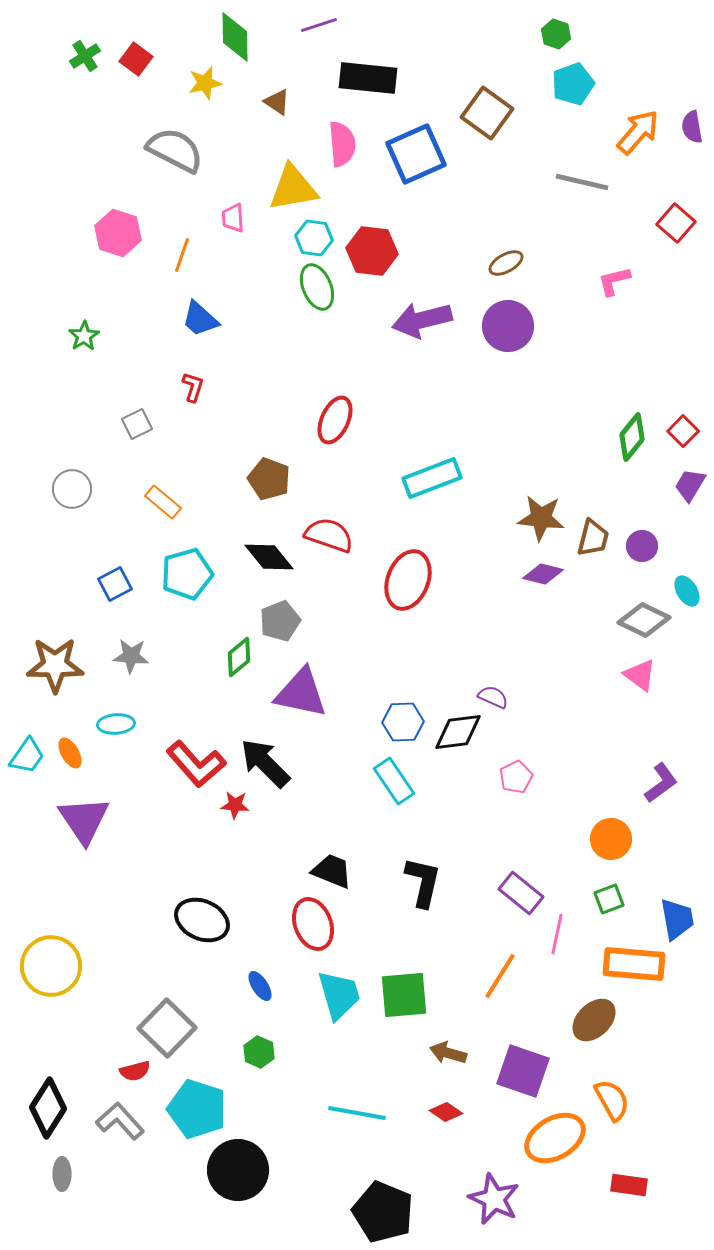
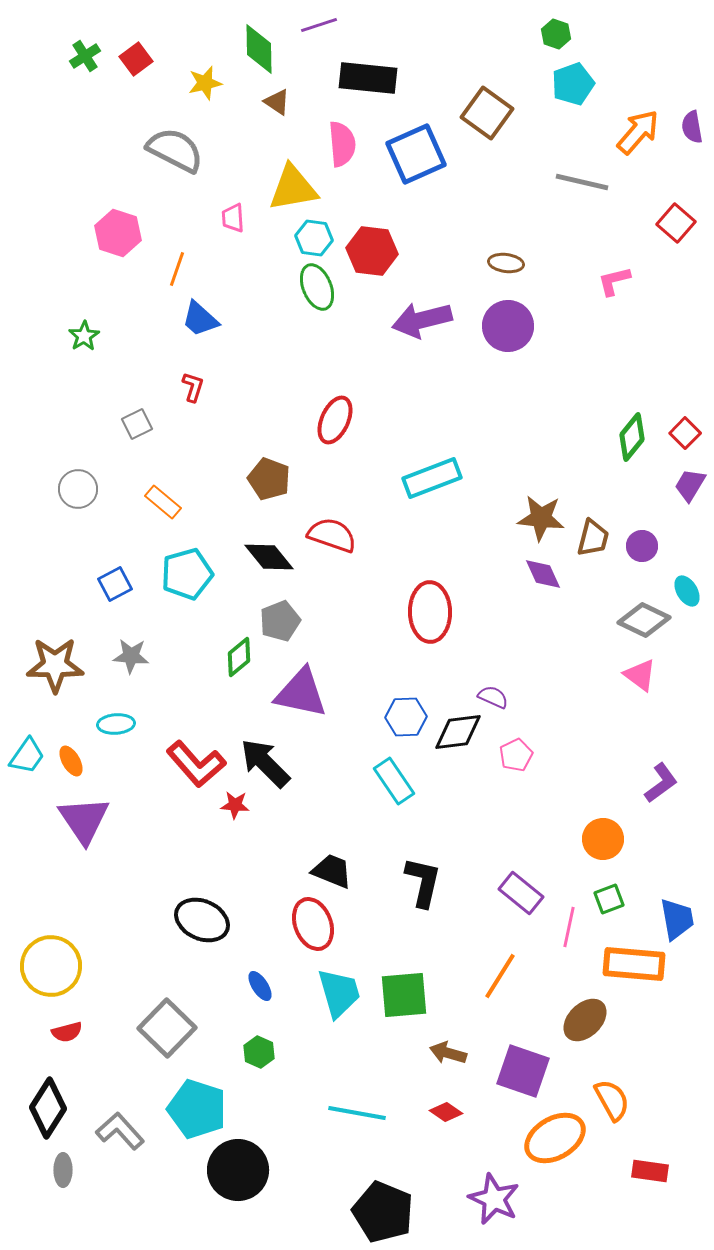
green diamond at (235, 37): moved 24 px right, 12 px down
red square at (136, 59): rotated 16 degrees clockwise
orange line at (182, 255): moved 5 px left, 14 px down
brown ellipse at (506, 263): rotated 36 degrees clockwise
red square at (683, 431): moved 2 px right, 2 px down
gray circle at (72, 489): moved 6 px right
red semicircle at (329, 535): moved 3 px right
purple diamond at (543, 574): rotated 51 degrees clockwise
red ellipse at (408, 580): moved 22 px right, 32 px down; rotated 22 degrees counterclockwise
blue hexagon at (403, 722): moved 3 px right, 5 px up
orange ellipse at (70, 753): moved 1 px right, 8 px down
pink pentagon at (516, 777): moved 22 px up
orange circle at (611, 839): moved 8 px left
pink line at (557, 934): moved 12 px right, 7 px up
cyan trapezoid at (339, 995): moved 2 px up
brown ellipse at (594, 1020): moved 9 px left
red semicircle at (135, 1071): moved 68 px left, 39 px up
gray L-shape at (120, 1121): moved 10 px down
gray ellipse at (62, 1174): moved 1 px right, 4 px up
red rectangle at (629, 1185): moved 21 px right, 14 px up
